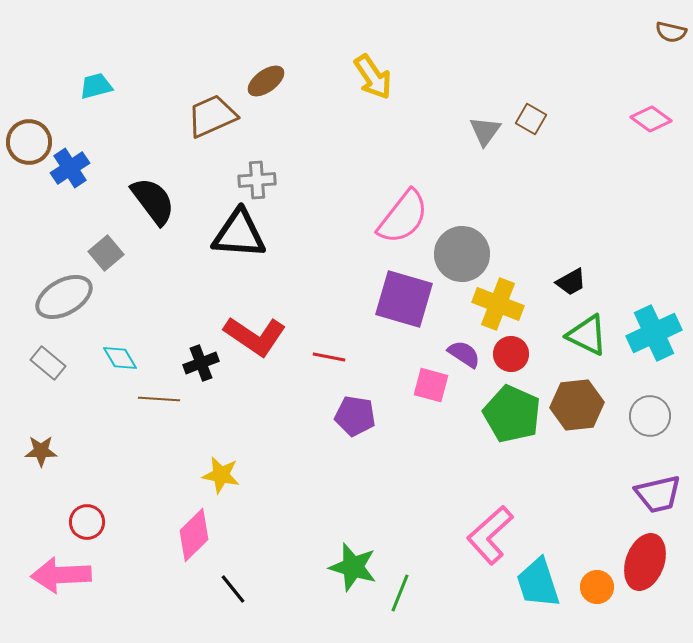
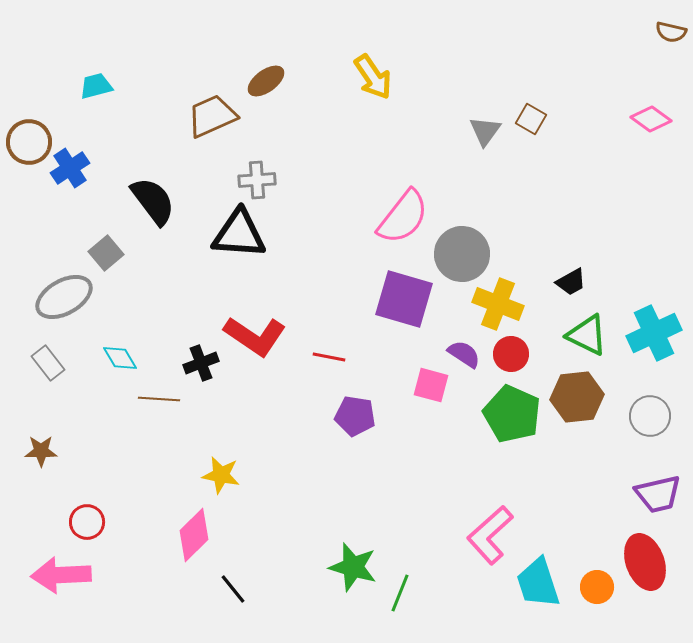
gray rectangle at (48, 363): rotated 12 degrees clockwise
brown hexagon at (577, 405): moved 8 px up
red ellipse at (645, 562): rotated 40 degrees counterclockwise
